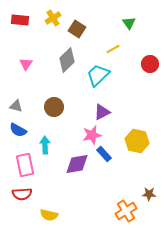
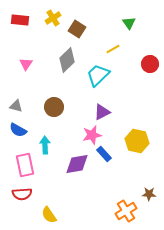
yellow semicircle: rotated 42 degrees clockwise
